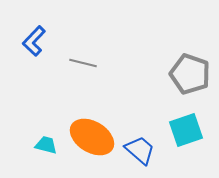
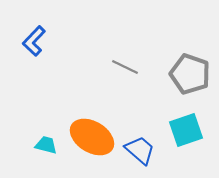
gray line: moved 42 px right, 4 px down; rotated 12 degrees clockwise
